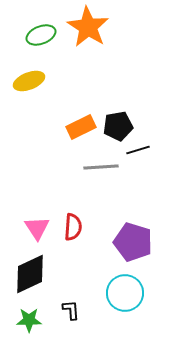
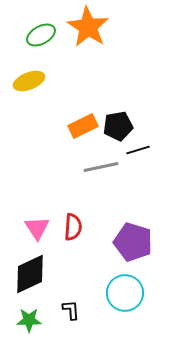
green ellipse: rotated 8 degrees counterclockwise
orange rectangle: moved 2 px right, 1 px up
gray line: rotated 8 degrees counterclockwise
